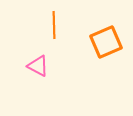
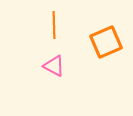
pink triangle: moved 16 px right
